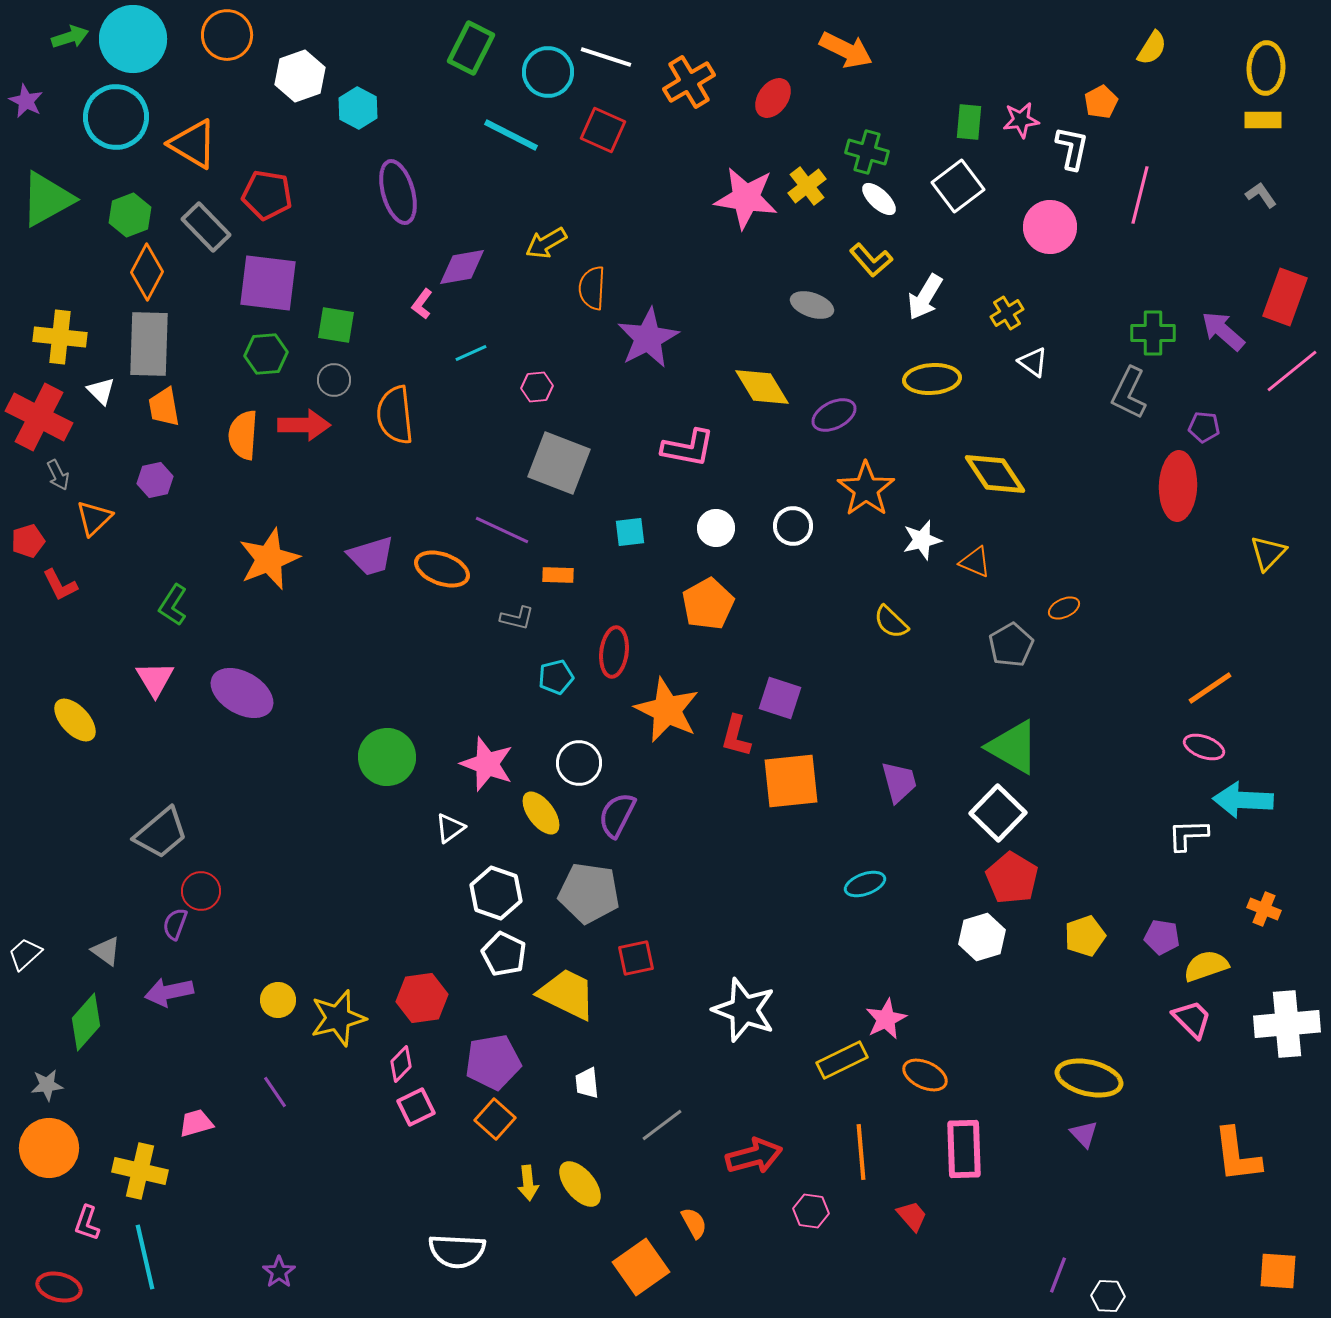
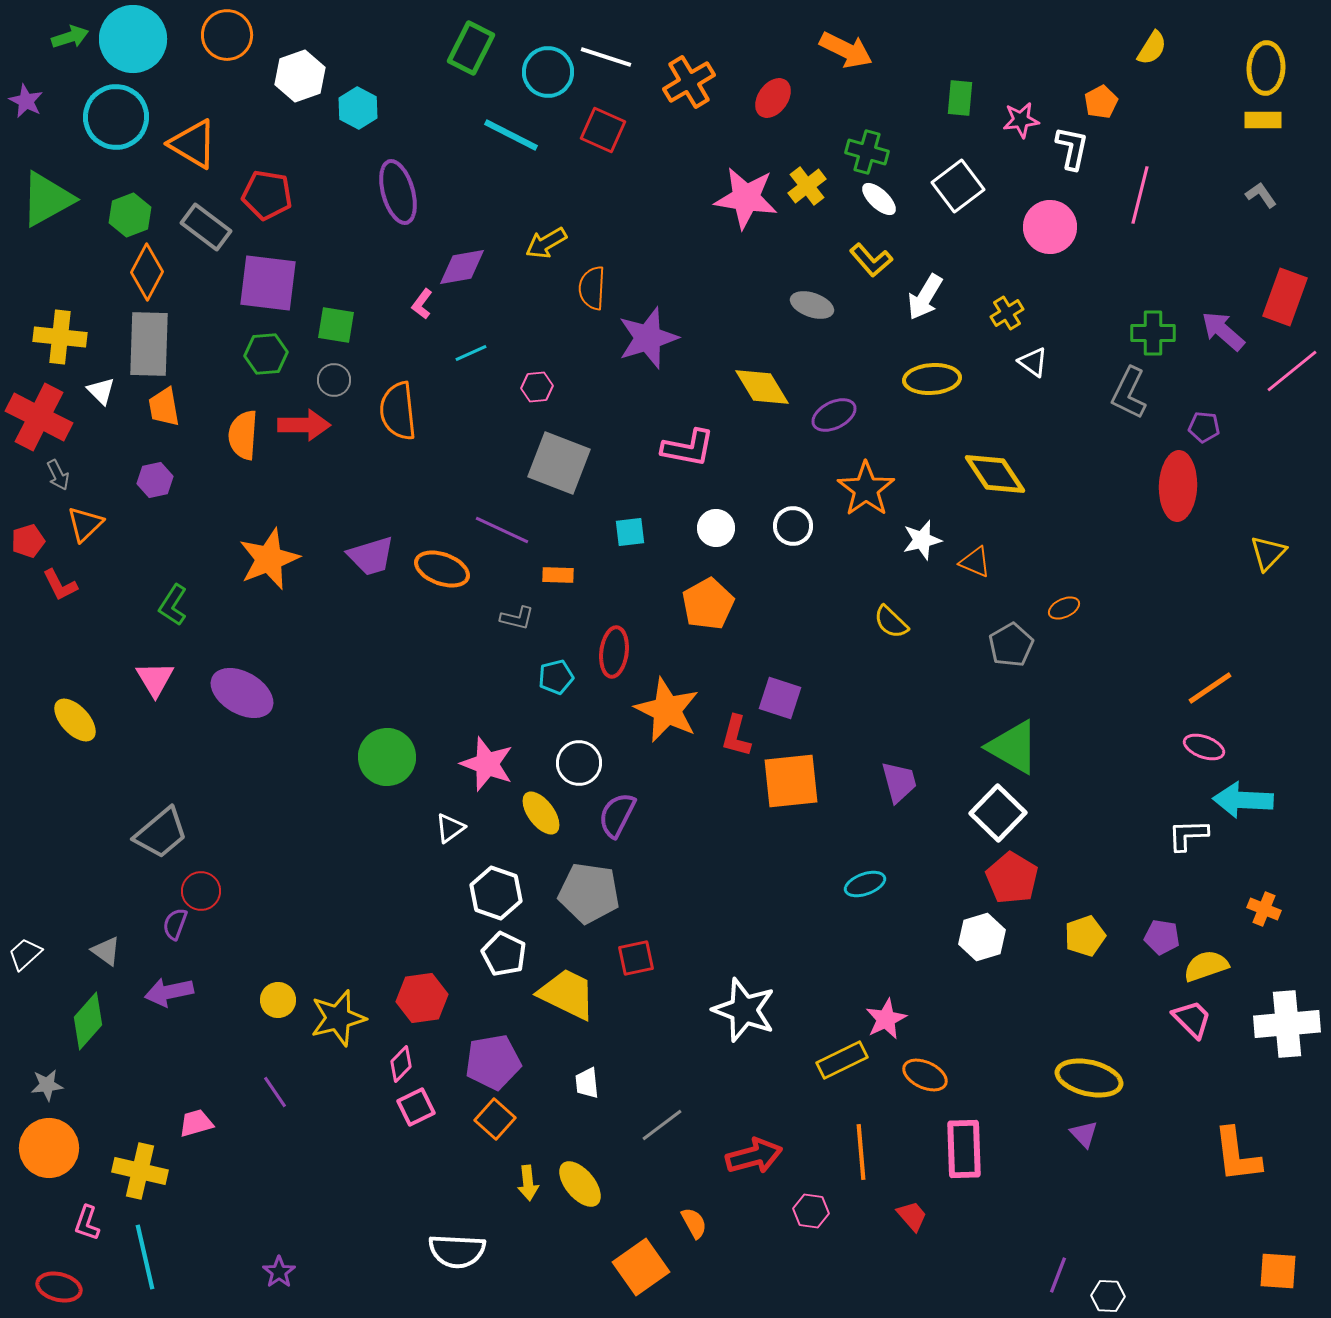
green rectangle at (969, 122): moved 9 px left, 24 px up
gray rectangle at (206, 227): rotated 9 degrees counterclockwise
purple star at (648, 338): rotated 10 degrees clockwise
orange semicircle at (395, 415): moved 3 px right, 4 px up
orange triangle at (94, 518): moved 9 px left, 6 px down
green diamond at (86, 1022): moved 2 px right, 1 px up
